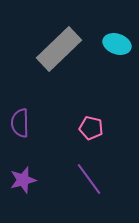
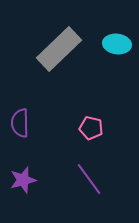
cyan ellipse: rotated 12 degrees counterclockwise
